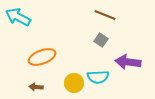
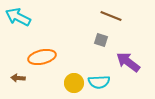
brown line: moved 6 px right, 1 px down
gray square: rotated 16 degrees counterclockwise
orange ellipse: rotated 8 degrees clockwise
purple arrow: rotated 30 degrees clockwise
cyan semicircle: moved 1 px right, 5 px down
brown arrow: moved 18 px left, 9 px up
